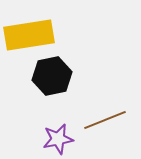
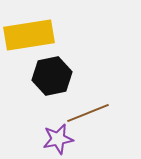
brown line: moved 17 px left, 7 px up
